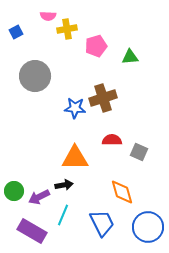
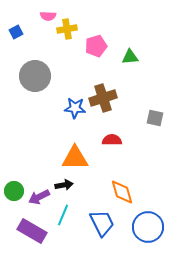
gray square: moved 16 px right, 34 px up; rotated 12 degrees counterclockwise
